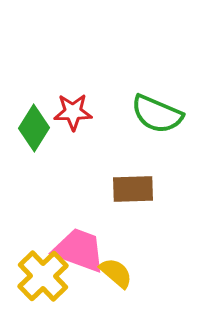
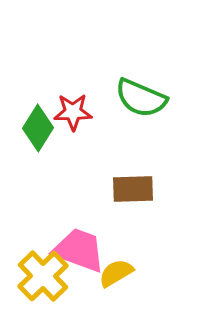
green semicircle: moved 16 px left, 16 px up
green diamond: moved 4 px right
yellow semicircle: rotated 72 degrees counterclockwise
